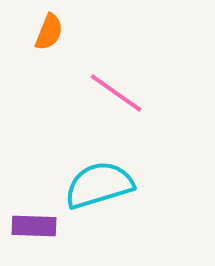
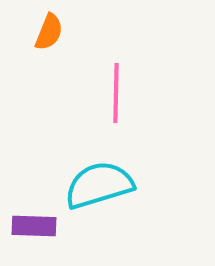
pink line: rotated 56 degrees clockwise
